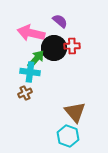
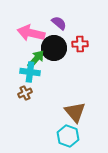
purple semicircle: moved 1 px left, 2 px down
red cross: moved 8 px right, 2 px up
